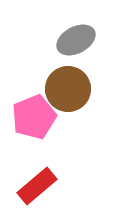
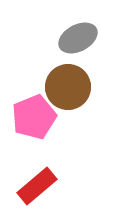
gray ellipse: moved 2 px right, 2 px up
brown circle: moved 2 px up
